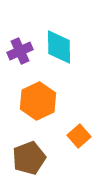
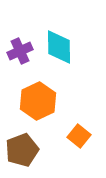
orange square: rotated 10 degrees counterclockwise
brown pentagon: moved 7 px left, 8 px up
